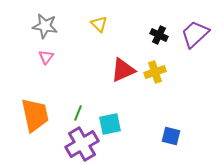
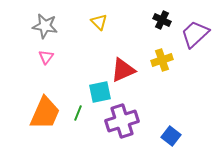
yellow triangle: moved 2 px up
black cross: moved 3 px right, 15 px up
yellow cross: moved 7 px right, 12 px up
orange trapezoid: moved 10 px right, 2 px up; rotated 36 degrees clockwise
cyan square: moved 10 px left, 32 px up
blue square: rotated 24 degrees clockwise
purple cross: moved 40 px right, 23 px up; rotated 12 degrees clockwise
